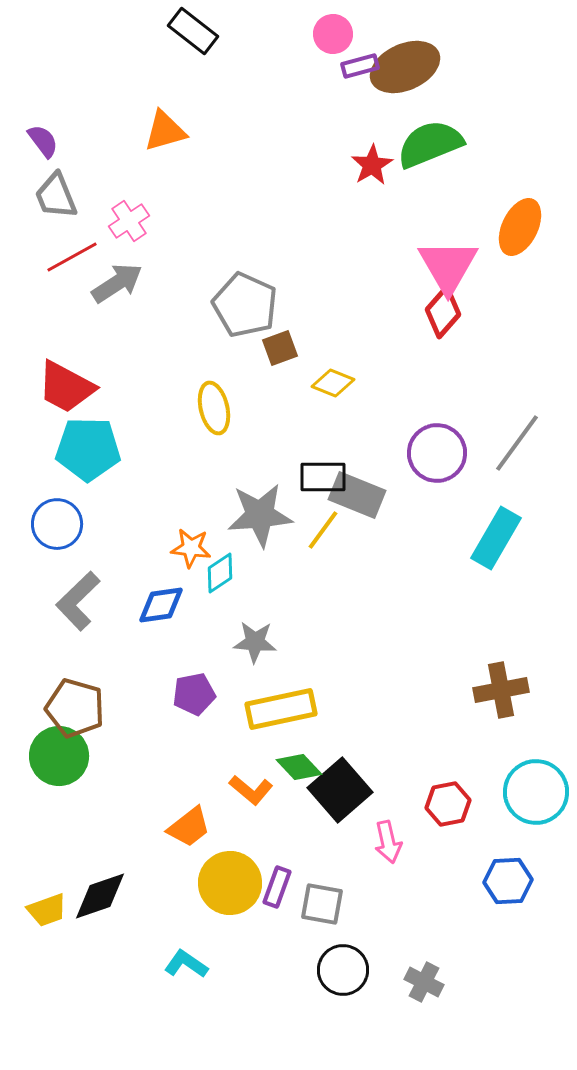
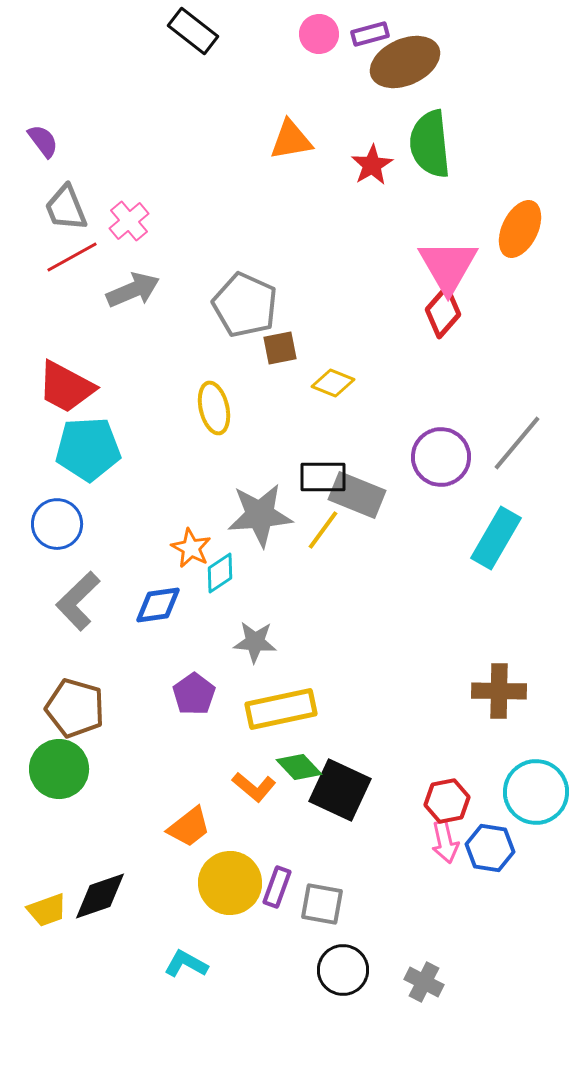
pink circle at (333, 34): moved 14 px left
purple rectangle at (360, 66): moved 10 px right, 32 px up
brown ellipse at (405, 67): moved 5 px up
orange triangle at (165, 131): moved 126 px right, 9 px down; rotated 6 degrees clockwise
green semicircle at (430, 144): rotated 74 degrees counterclockwise
gray trapezoid at (56, 196): moved 10 px right, 12 px down
pink cross at (129, 221): rotated 6 degrees counterclockwise
orange ellipse at (520, 227): moved 2 px down
gray arrow at (117, 283): moved 16 px right, 7 px down; rotated 10 degrees clockwise
brown square at (280, 348): rotated 9 degrees clockwise
gray line at (517, 443): rotated 4 degrees clockwise
cyan pentagon at (88, 449): rotated 4 degrees counterclockwise
purple circle at (437, 453): moved 4 px right, 4 px down
orange star at (191, 548): rotated 21 degrees clockwise
blue diamond at (161, 605): moved 3 px left
brown cross at (501, 690): moved 2 px left, 1 px down; rotated 12 degrees clockwise
purple pentagon at (194, 694): rotated 24 degrees counterclockwise
green circle at (59, 756): moved 13 px down
orange L-shape at (251, 790): moved 3 px right, 3 px up
black square at (340, 790): rotated 24 degrees counterclockwise
red hexagon at (448, 804): moved 1 px left, 3 px up
pink arrow at (388, 842): moved 57 px right
blue hexagon at (508, 881): moved 18 px left, 33 px up; rotated 12 degrees clockwise
cyan L-shape at (186, 964): rotated 6 degrees counterclockwise
